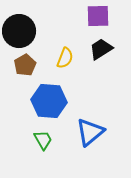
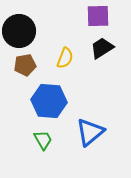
black trapezoid: moved 1 px right, 1 px up
brown pentagon: rotated 20 degrees clockwise
